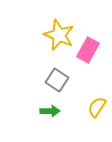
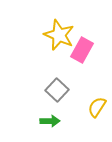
pink rectangle: moved 6 px left
gray square: moved 10 px down; rotated 10 degrees clockwise
green arrow: moved 10 px down
